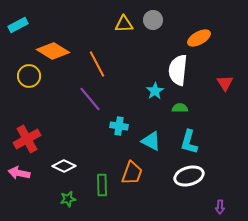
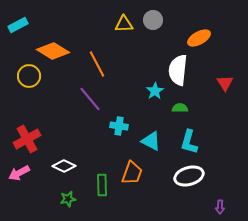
pink arrow: rotated 40 degrees counterclockwise
